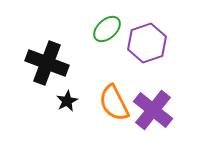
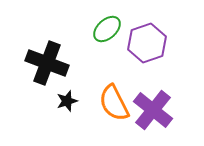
black star: rotated 10 degrees clockwise
